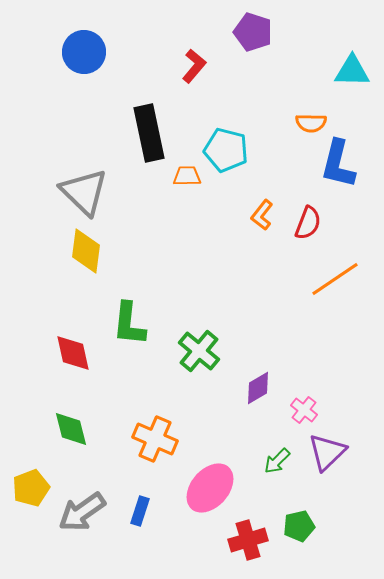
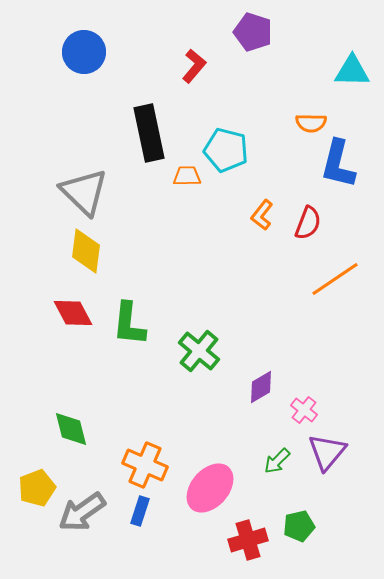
red diamond: moved 40 px up; rotated 15 degrees counterclockwise
purple diamond: moved 3 px right, 1 px up
orange cross: moved 10 px left, 26 px down
purple triangle: rotated 6 degrees counterclockwise
yellow pentagon: moved 6 px right
